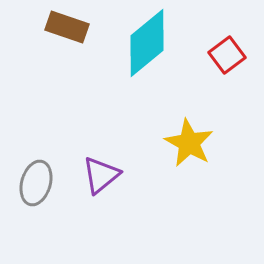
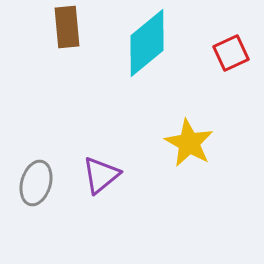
brown rectangle: rotated 66 degrees clockwise
red square: moved 4 px right, 2 px up; rotated 12 degrees clockwise
